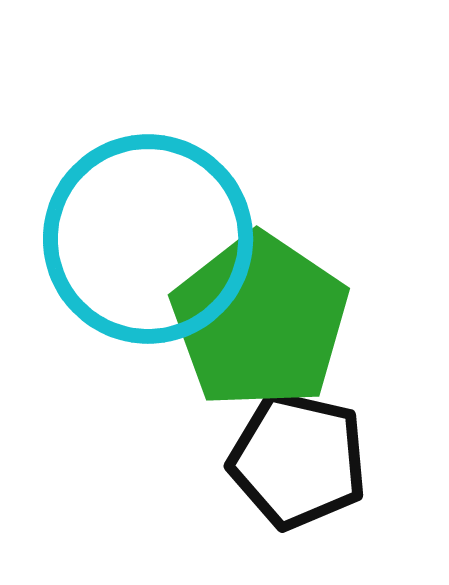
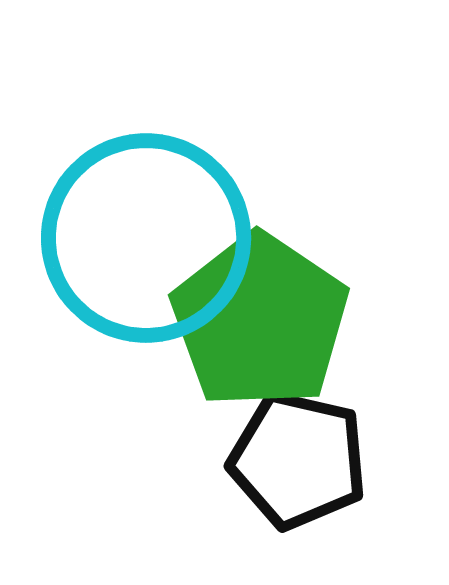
cyan circle: moved 2 px left, 1 px up
